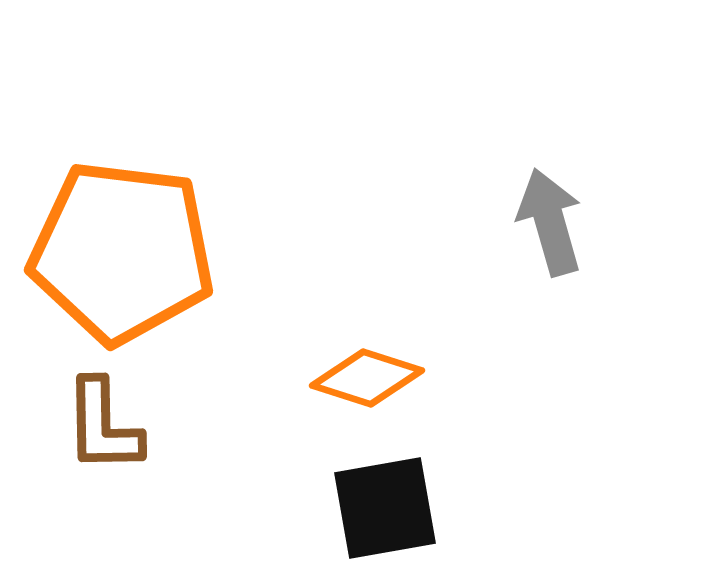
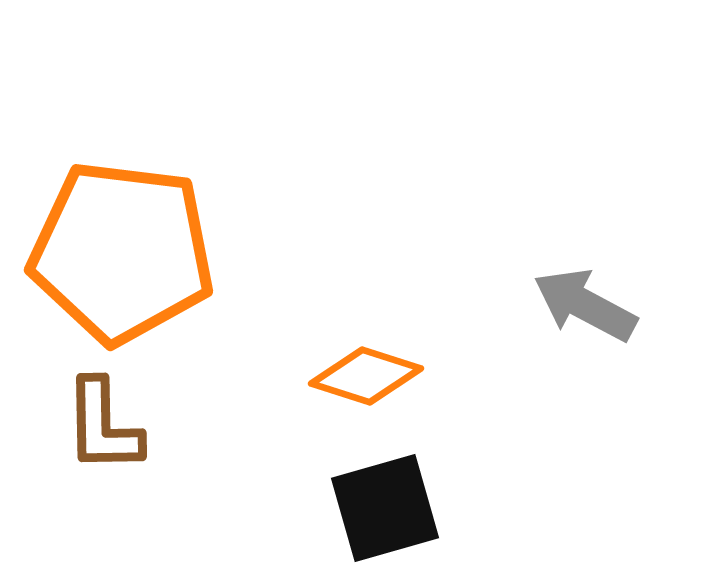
gray arrow: moved 35 px right, 83 px down; rotated 46 degrees counterclockwise
orange diamond: moved 1 px left, 2 px up
black square: rotated 6 degrees counterclockwise
